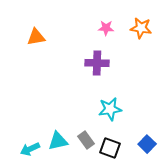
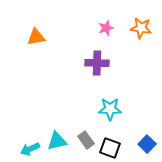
pink star: rotated 21 degrees counterclockwise
cyan star: rotated 10 degrees clockwise
cyan triangle: moved 1 px left
